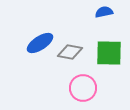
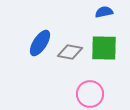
blue ellipse: rotated 24 degrees counterclockwise
green square: moved 5 px left, 5 px up
pink circle: moved 7 px right, 6 px down
